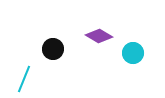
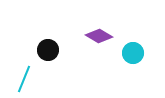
black circle: moved 5 px left, 1 px down
